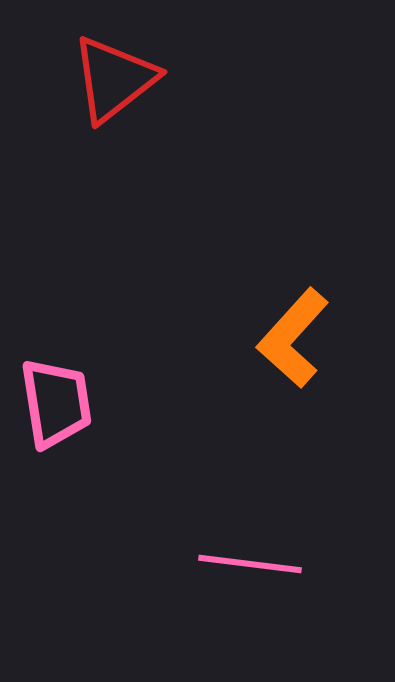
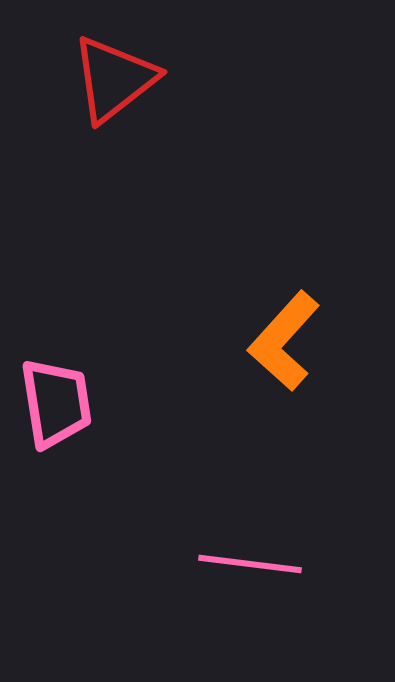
orange L-shape: moved 9 px left, 3 px down
